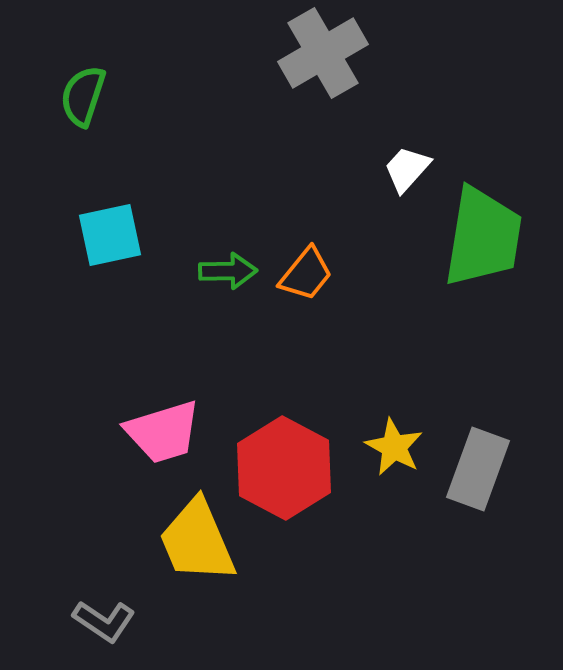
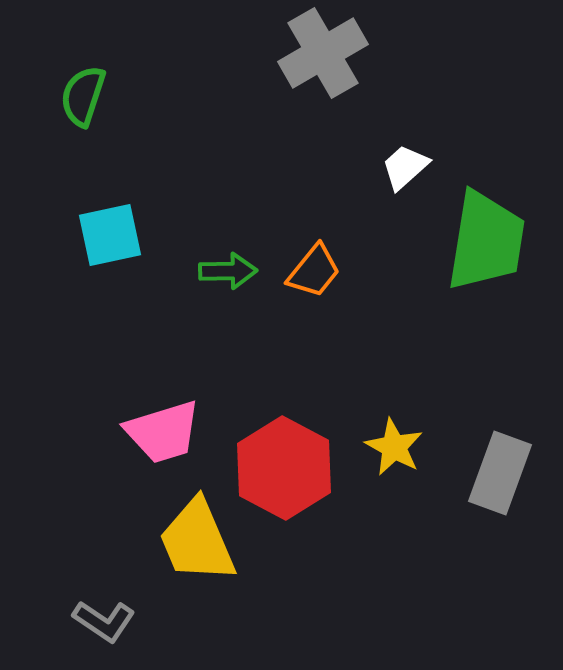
white trapezoid: moved 2 px left, 2 px up; rotated 6 degrees clockwise
green trapezoid: moved 3 px right, 4 px down
orange trapezoid: moved 8 px right, 3 px up
gray rectangle: moved 22 px right, 4 px down
